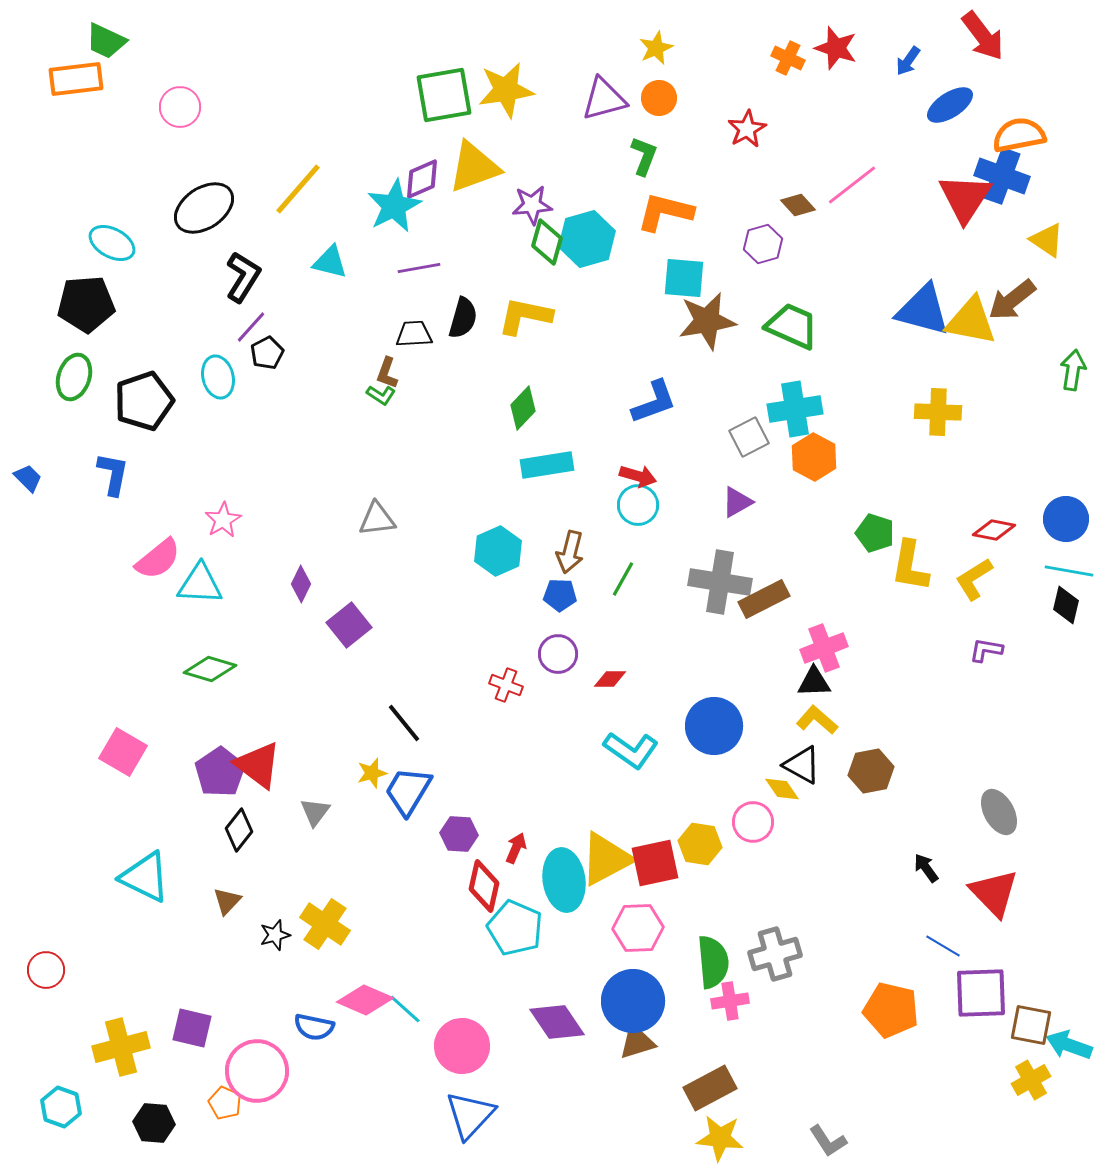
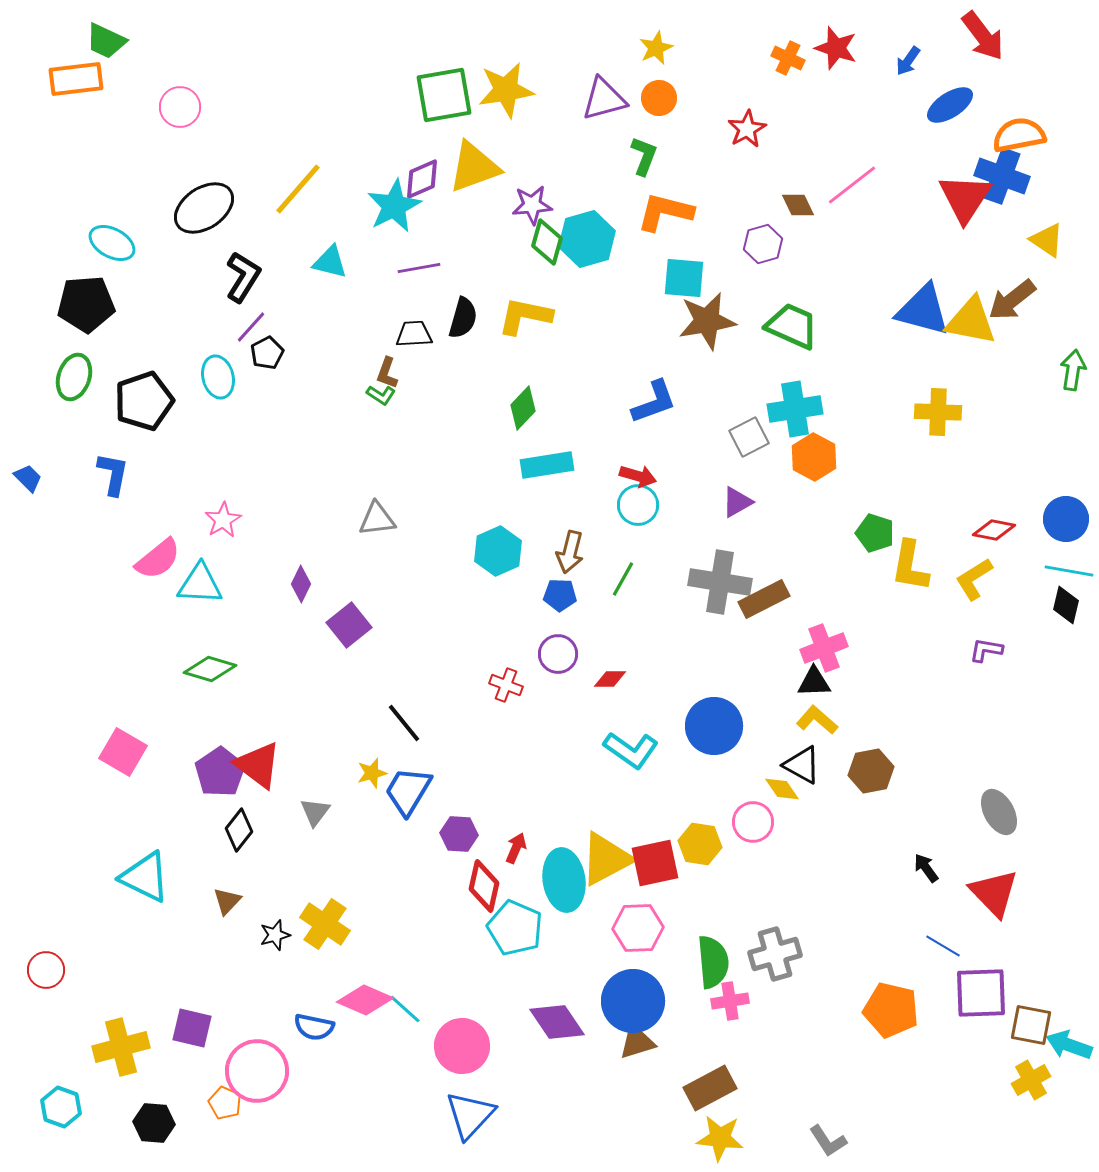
brown diamond at (798, 205): rotated 16 degrees clockwise
